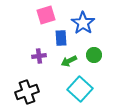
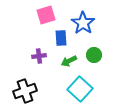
black cross: moved 2 px left, 1 px up
